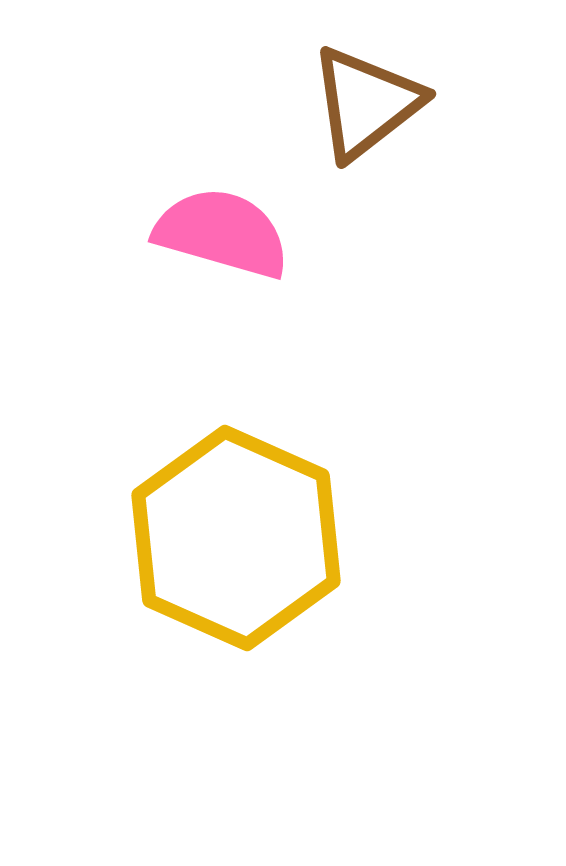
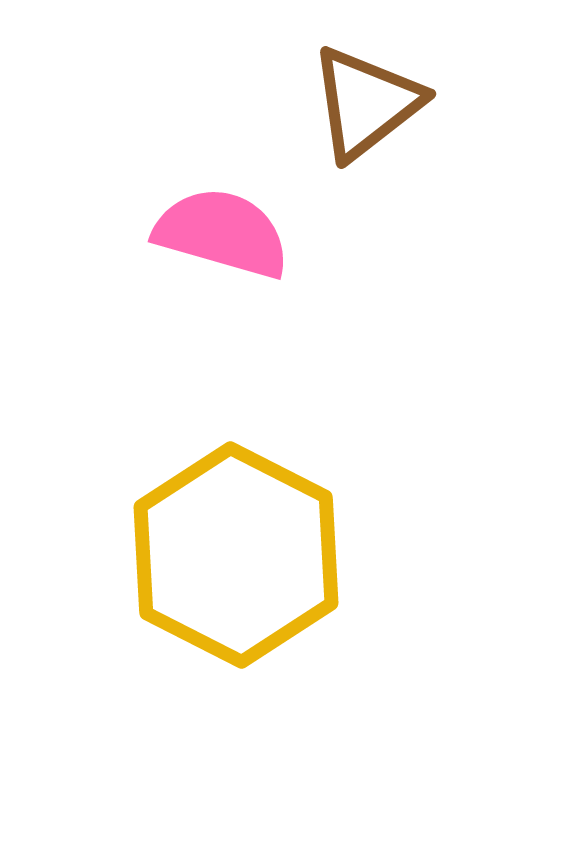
yellow hexagon: moved 17 px down; rotated 3 degrees clockwise
